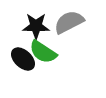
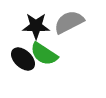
green semicircle: moved 1 px right, 2 px down
